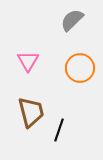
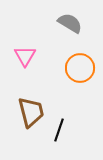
gray semicircle: moved 2 px left, 3 px down; rotated 75 degrees clockwise
pink triangle: moved 3 px left, 5 px up
